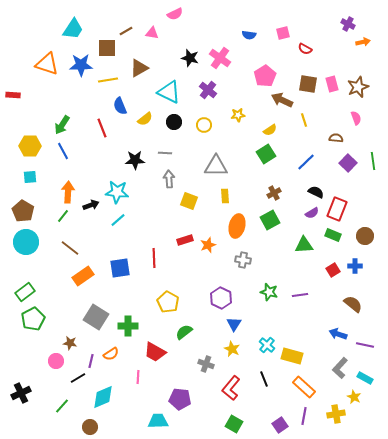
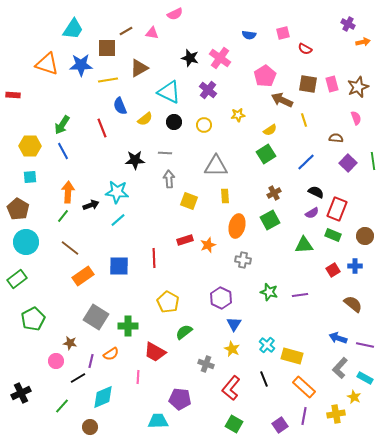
brown pentagon at (23, 211): moved 5 px left, 2 px up
blue square at (120, 268): moved 1 px left, 2 px up; rotated 10 degrees clockwise
green rectangle at (25, 292): moved 8 px left, 13 px up
blue arrow at (338, 334): moved 4 px down
